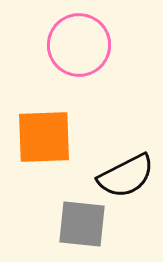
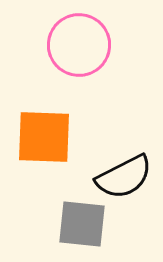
orange square: rotated 4 degrees clockwise
black semicircle: moved 2 px left, 1 px down
